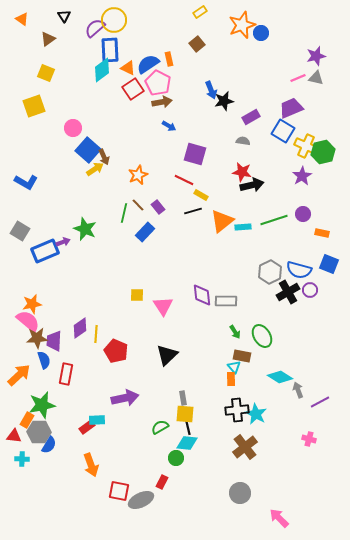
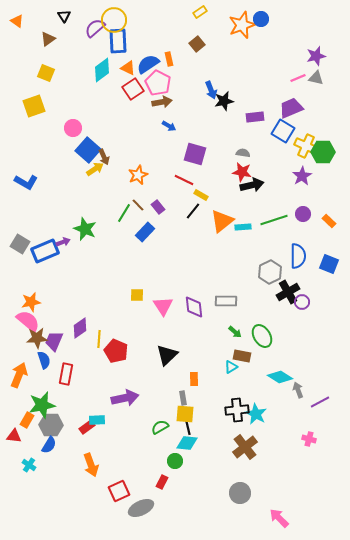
orange triangle at (22, 19): moved 5 px left, 2 px down
blue circle at (261, 33): moved 14 px up
blue rectangle at (110, 50): moved 8 px right, 9 px up
purple rectangle at (251, 117): moved 4 px right; rotated 24 degrees clockwise
gray semicircle at (243, 141): moved 12 px down
green hexagon at (323, 152): rotated 15 degrees clockwise
black line at (193, 211): rotated 36 degrees counterclockwise
green line at (124, 213): rotated 18 degrees clockwise
gray square at (20, 231): moved 13 px down
orange rectangle at (322, 233): moved 7 px right, 12 px up; rotated 32 degrees clockwise
blue semicircle at (299, 270): moved 1 px left, 14 px up; rotated 105 degrees counterclockwise
purple circle at (310, 290): moved 8 px left, 12 px down
purple diamond at (202, 295): moved 8 px left, 12 px down
orange star at (32, 304): moved 1 px left, 2 px up
green arrow at (235, 332): rotated 16 degrees counterclockwise
yellow line at (96, 334): moved 3 px right, 5 px down
purple trapezoid at (54, 341): rotated 20 degrees clockwise
cyan triangle at (234, 367): moved 3 px left; rotated 40 degrees clockwise
orange arrow at (19, 375): rotated 25 degrees counterclockwise
orange rectangle at (231, 379): moved 37 px left
gray hexagon at (39, 432): moved 12 px right, 7 px up
green circle at (176, 458): moved 1 px left, 3 px down
cyan cross at (22, 459): moved 7 px right, 6 px down; rotated 32 degrees clockwise
red square at (119, 491): rotated 35 degrees counterclockwise
gray ellipse at (141, 500): moved 8 px down
